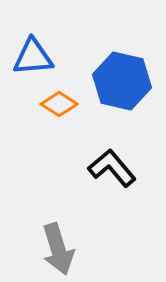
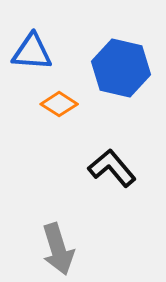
blue triangle: moved 1 px left, 5 px up; rotated 9 degrees clockwise
blue hexagon: moved 1 px left, 13 px up
